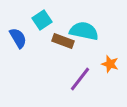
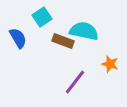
cyan square: moved 3 px up
purple line: moved 5 px left, 3 px down
